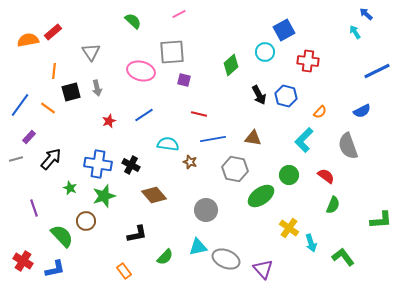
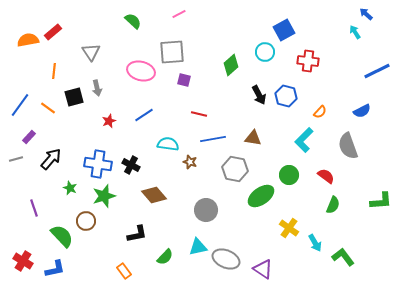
black square at (71, 92): moved 3 px right, 5 px down
green L-shape at (381, 220): moved 19 px up
cyan arrow at (311, 243): moved 4 px right; rotated 12 degrees counterclockwise
purple triangle at (263, 269): rotated 15 degrees counterclockwise
